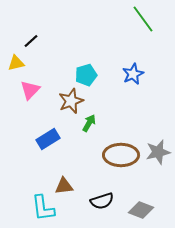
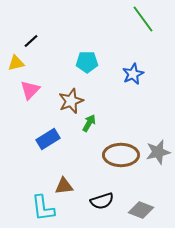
cyan pentagon: moved 1 px right, 13 px up; rotated 15 degrees clockwise
